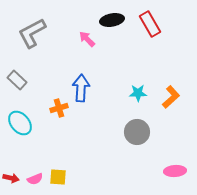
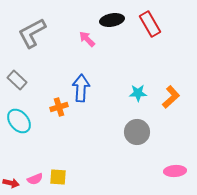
orange cross: moved 1 px up
cyan ellipse: moved 1 px left, 2 px up
red arrow: moved 5 px down
